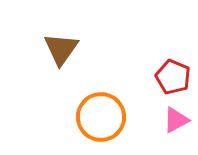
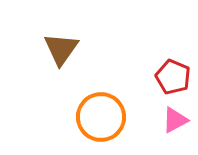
pink triangle: moved 1 px left
